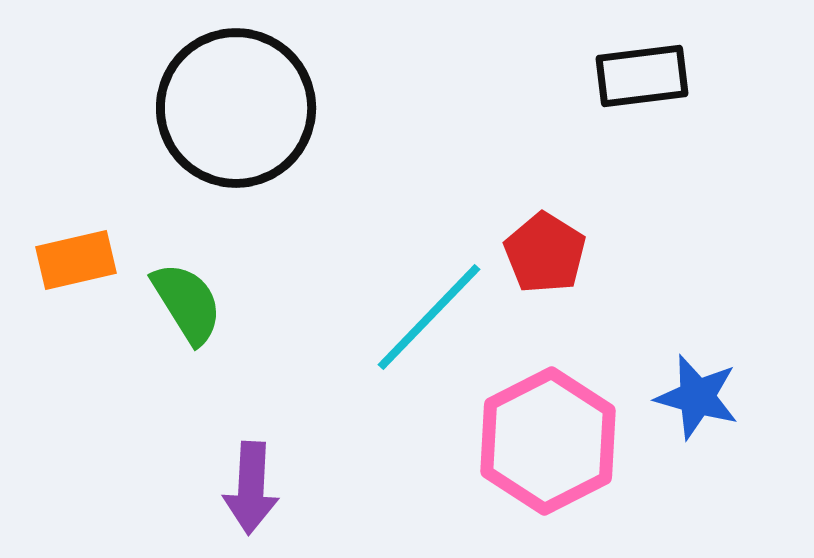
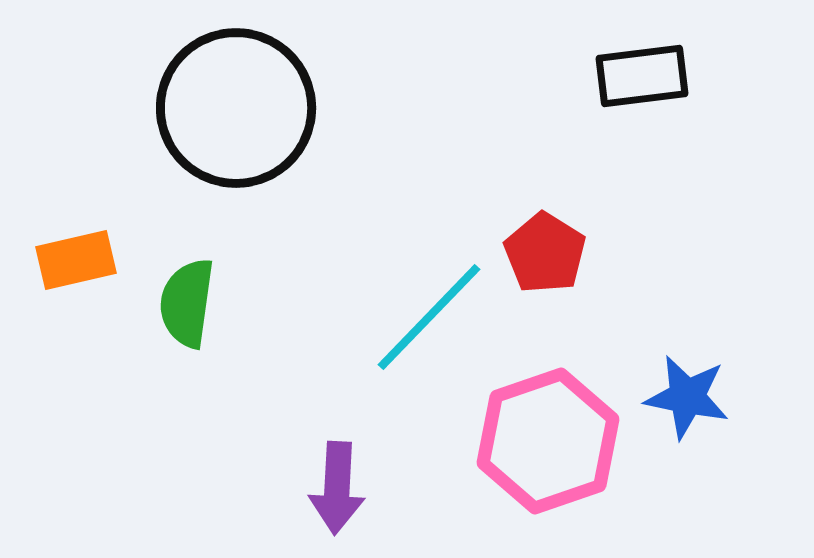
green semicircle: rotated 140 degrees counterclockwise
blue star: moved 10 px left; rotated 4 degrees counterclockwise
pink hexagon: rotated 8 degrees clockwise
purple arrow: moved 86 px right
